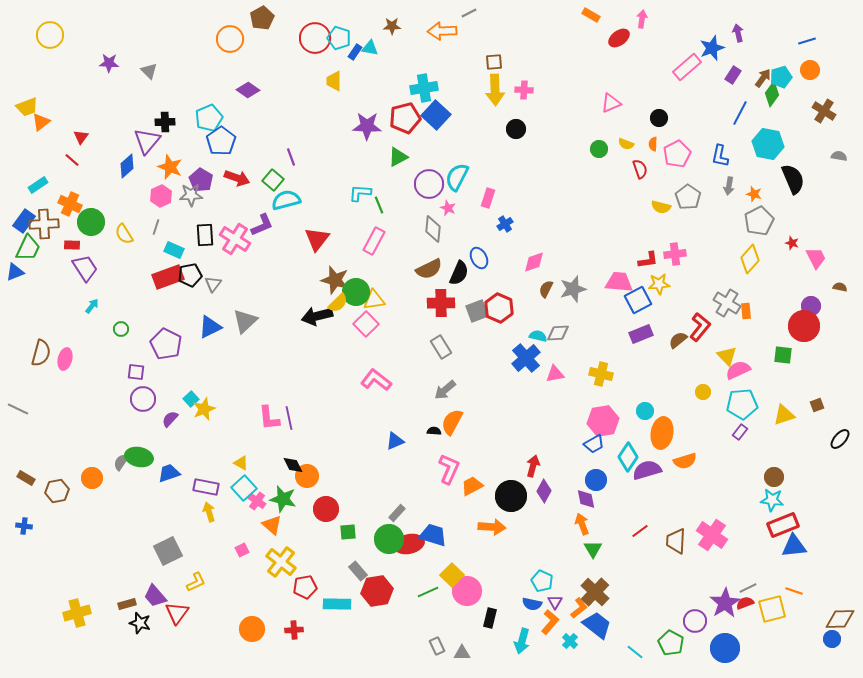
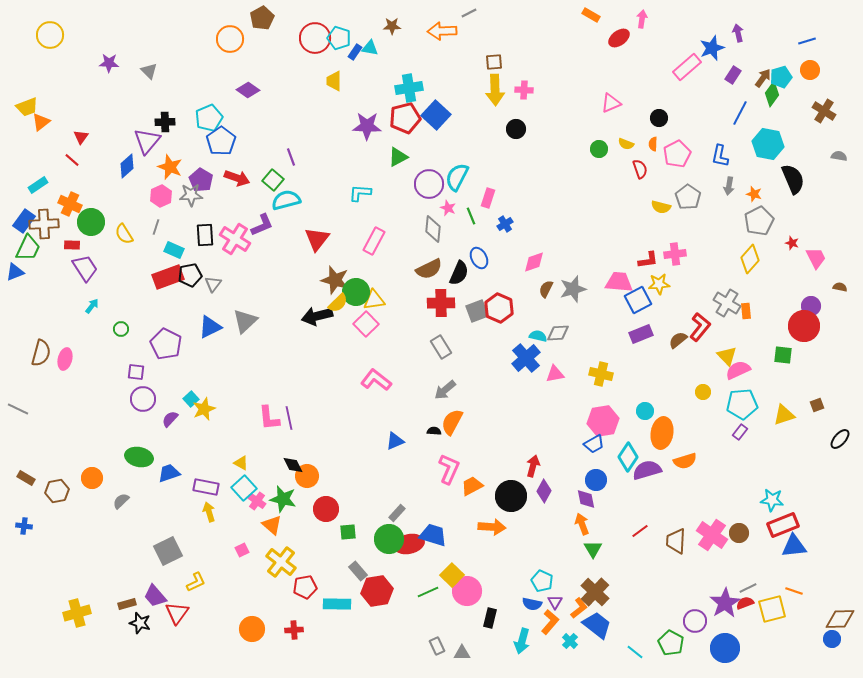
cyan cross at (424, 88): moved 15 px left
green line at (379, 205): moved 92 px right, 11 px down
gray semicircle at (121, 462): moved 39 px down; rotated 12 degrees clockwise
brown circle at (774, 477): moved 35 px left, 56 px down
